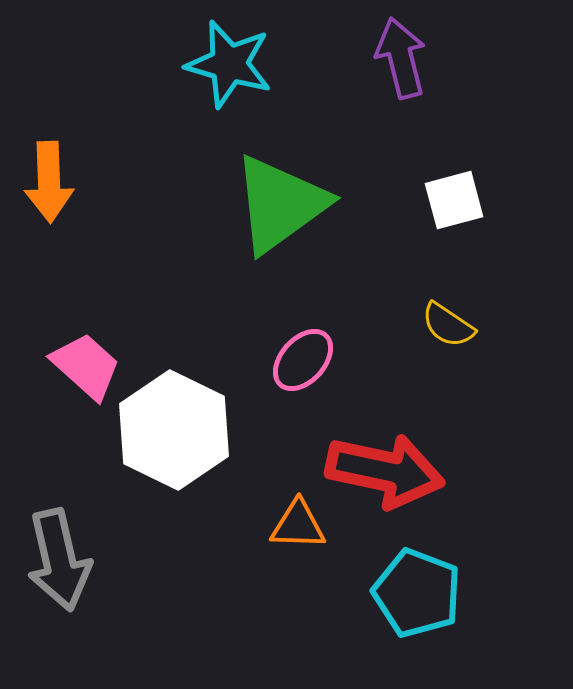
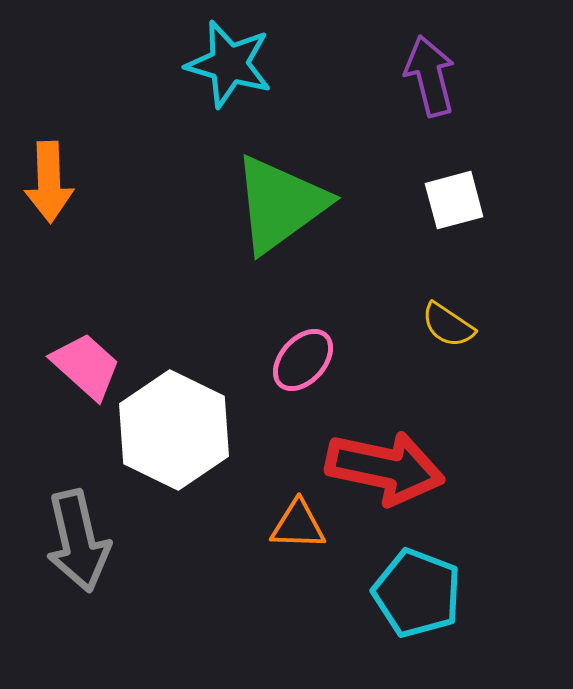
purple arrow: moved 29 px right, 18 px down
red arrow: moved 3 px up
gray arrow: moved 19 px right, 19 px up
